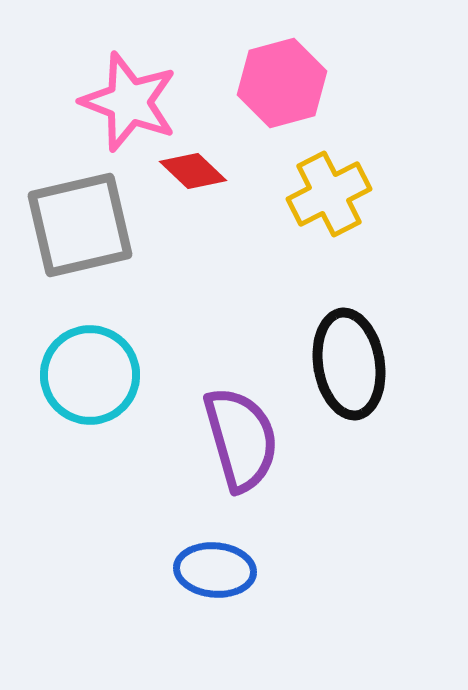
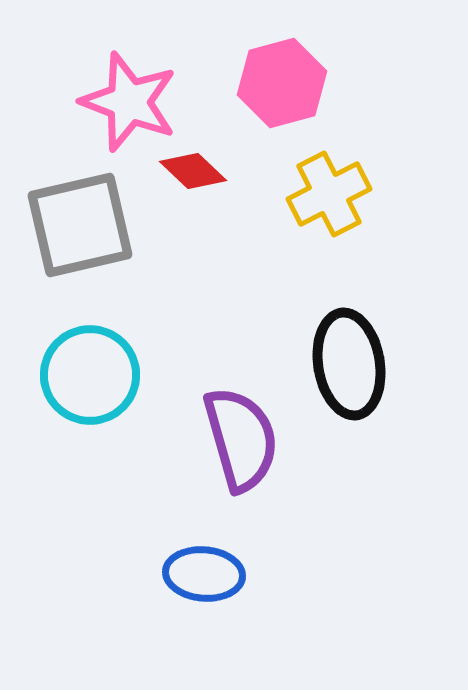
blue ellipse: moved 11 px left, 4 px down
